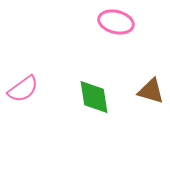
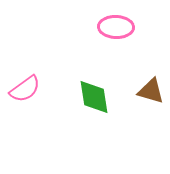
pink ellipse: moved 5 px down; rotated 12 degrees counterclockwise
pink semicircle: moved 2 px right
